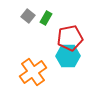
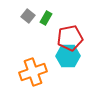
orange cross: rotated 16 degrees clockwise
